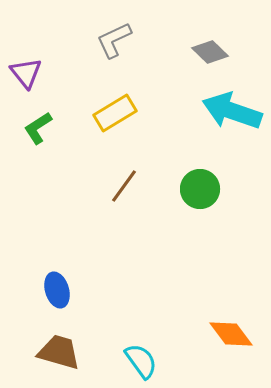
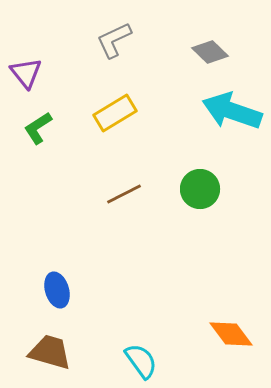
brown line: moved 8 px down; rotated 27 degrees clockwise
brown trapezoid: moved 9 px left
